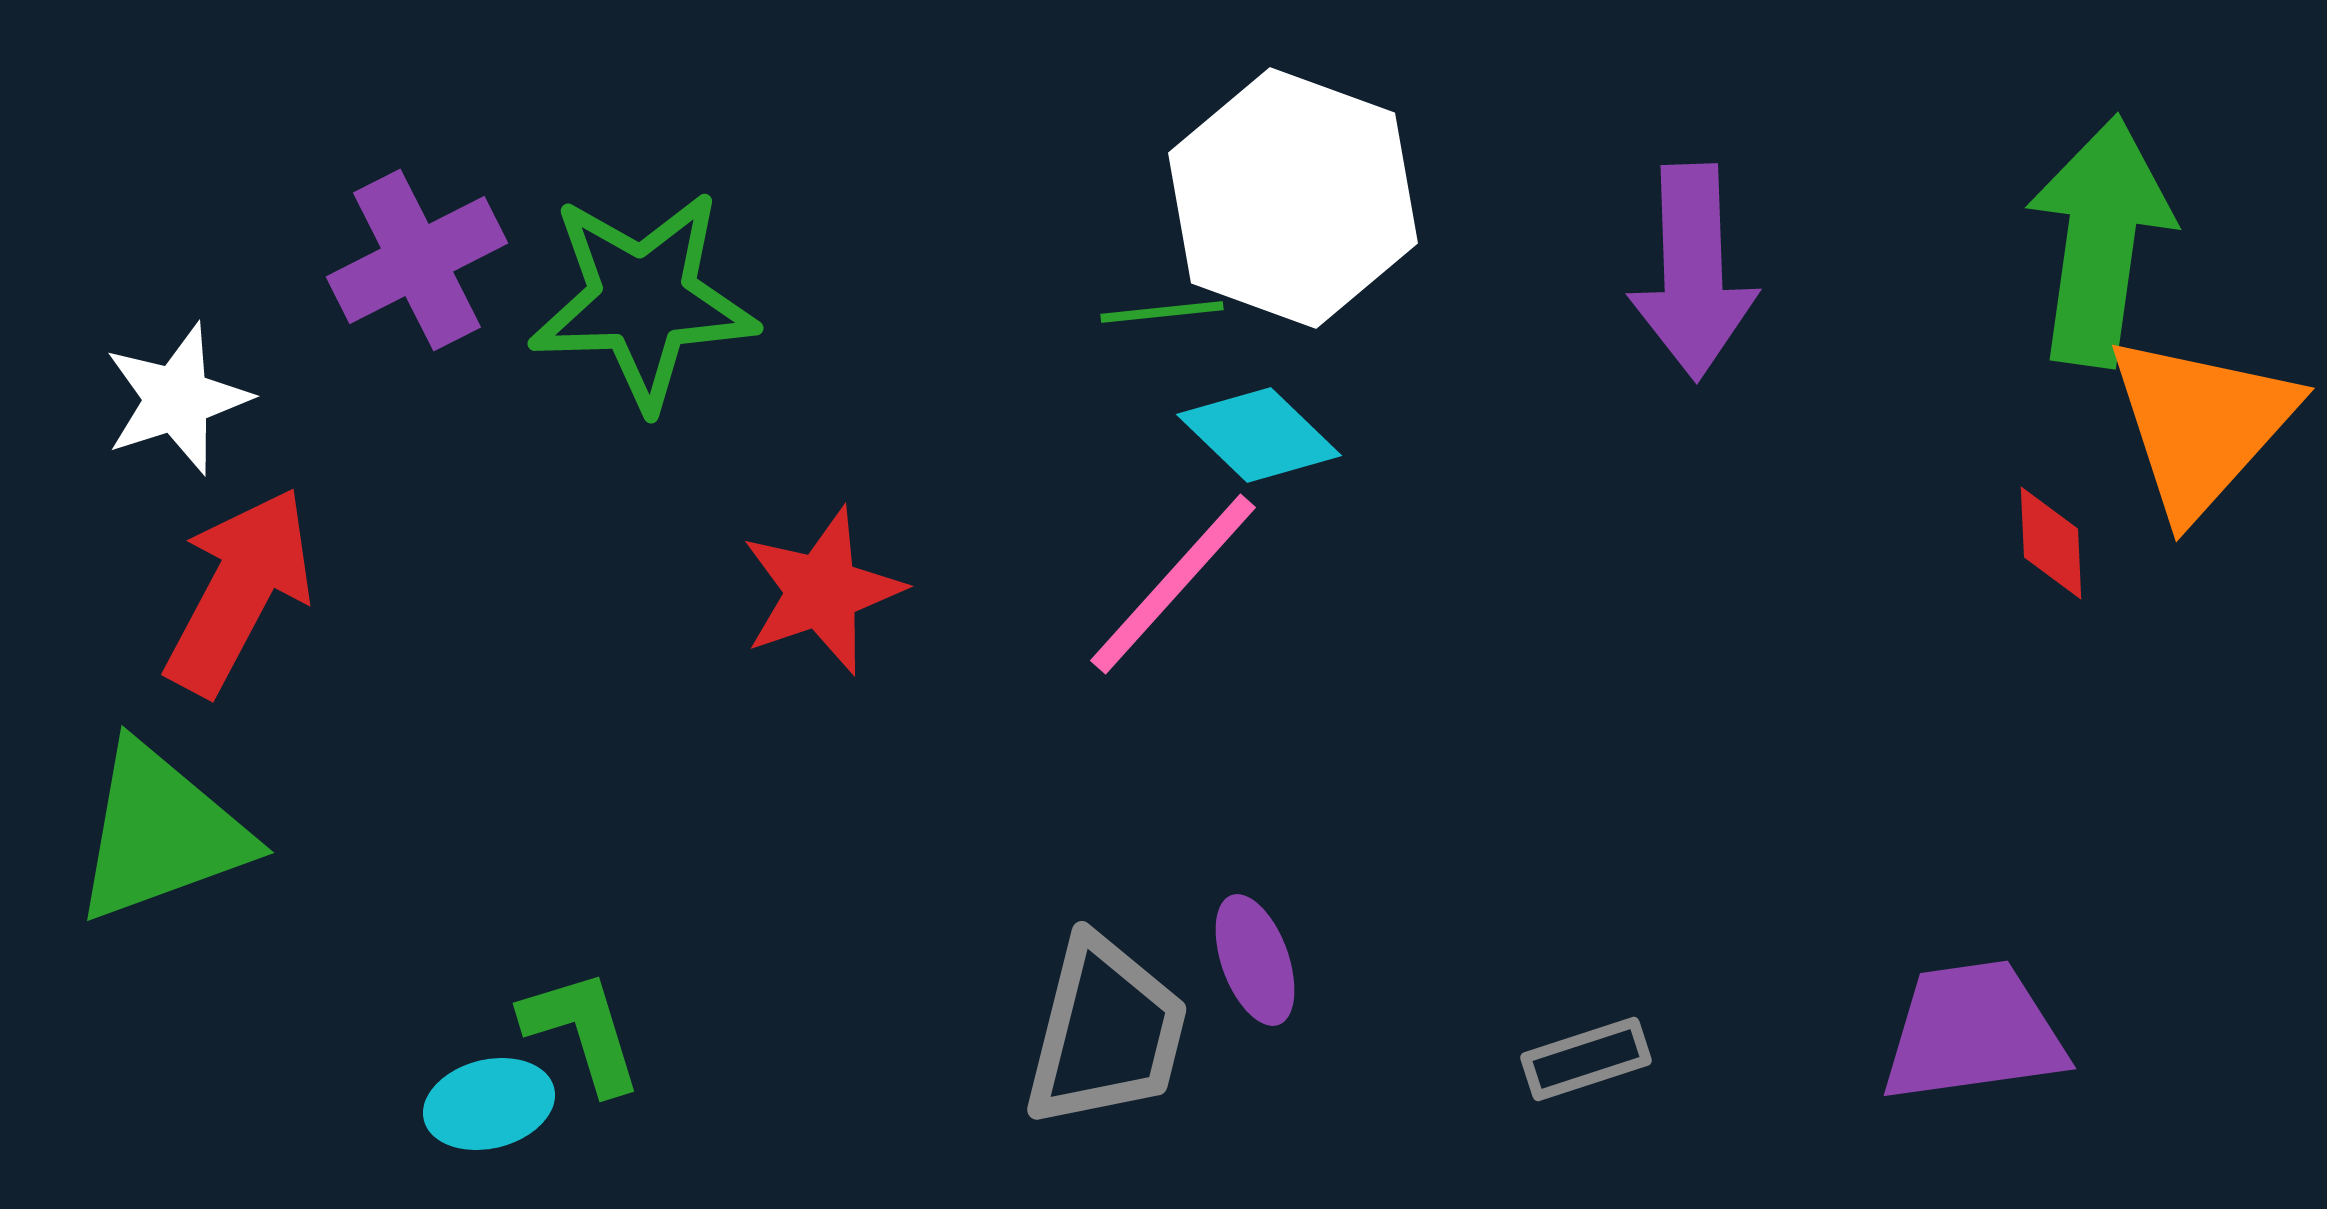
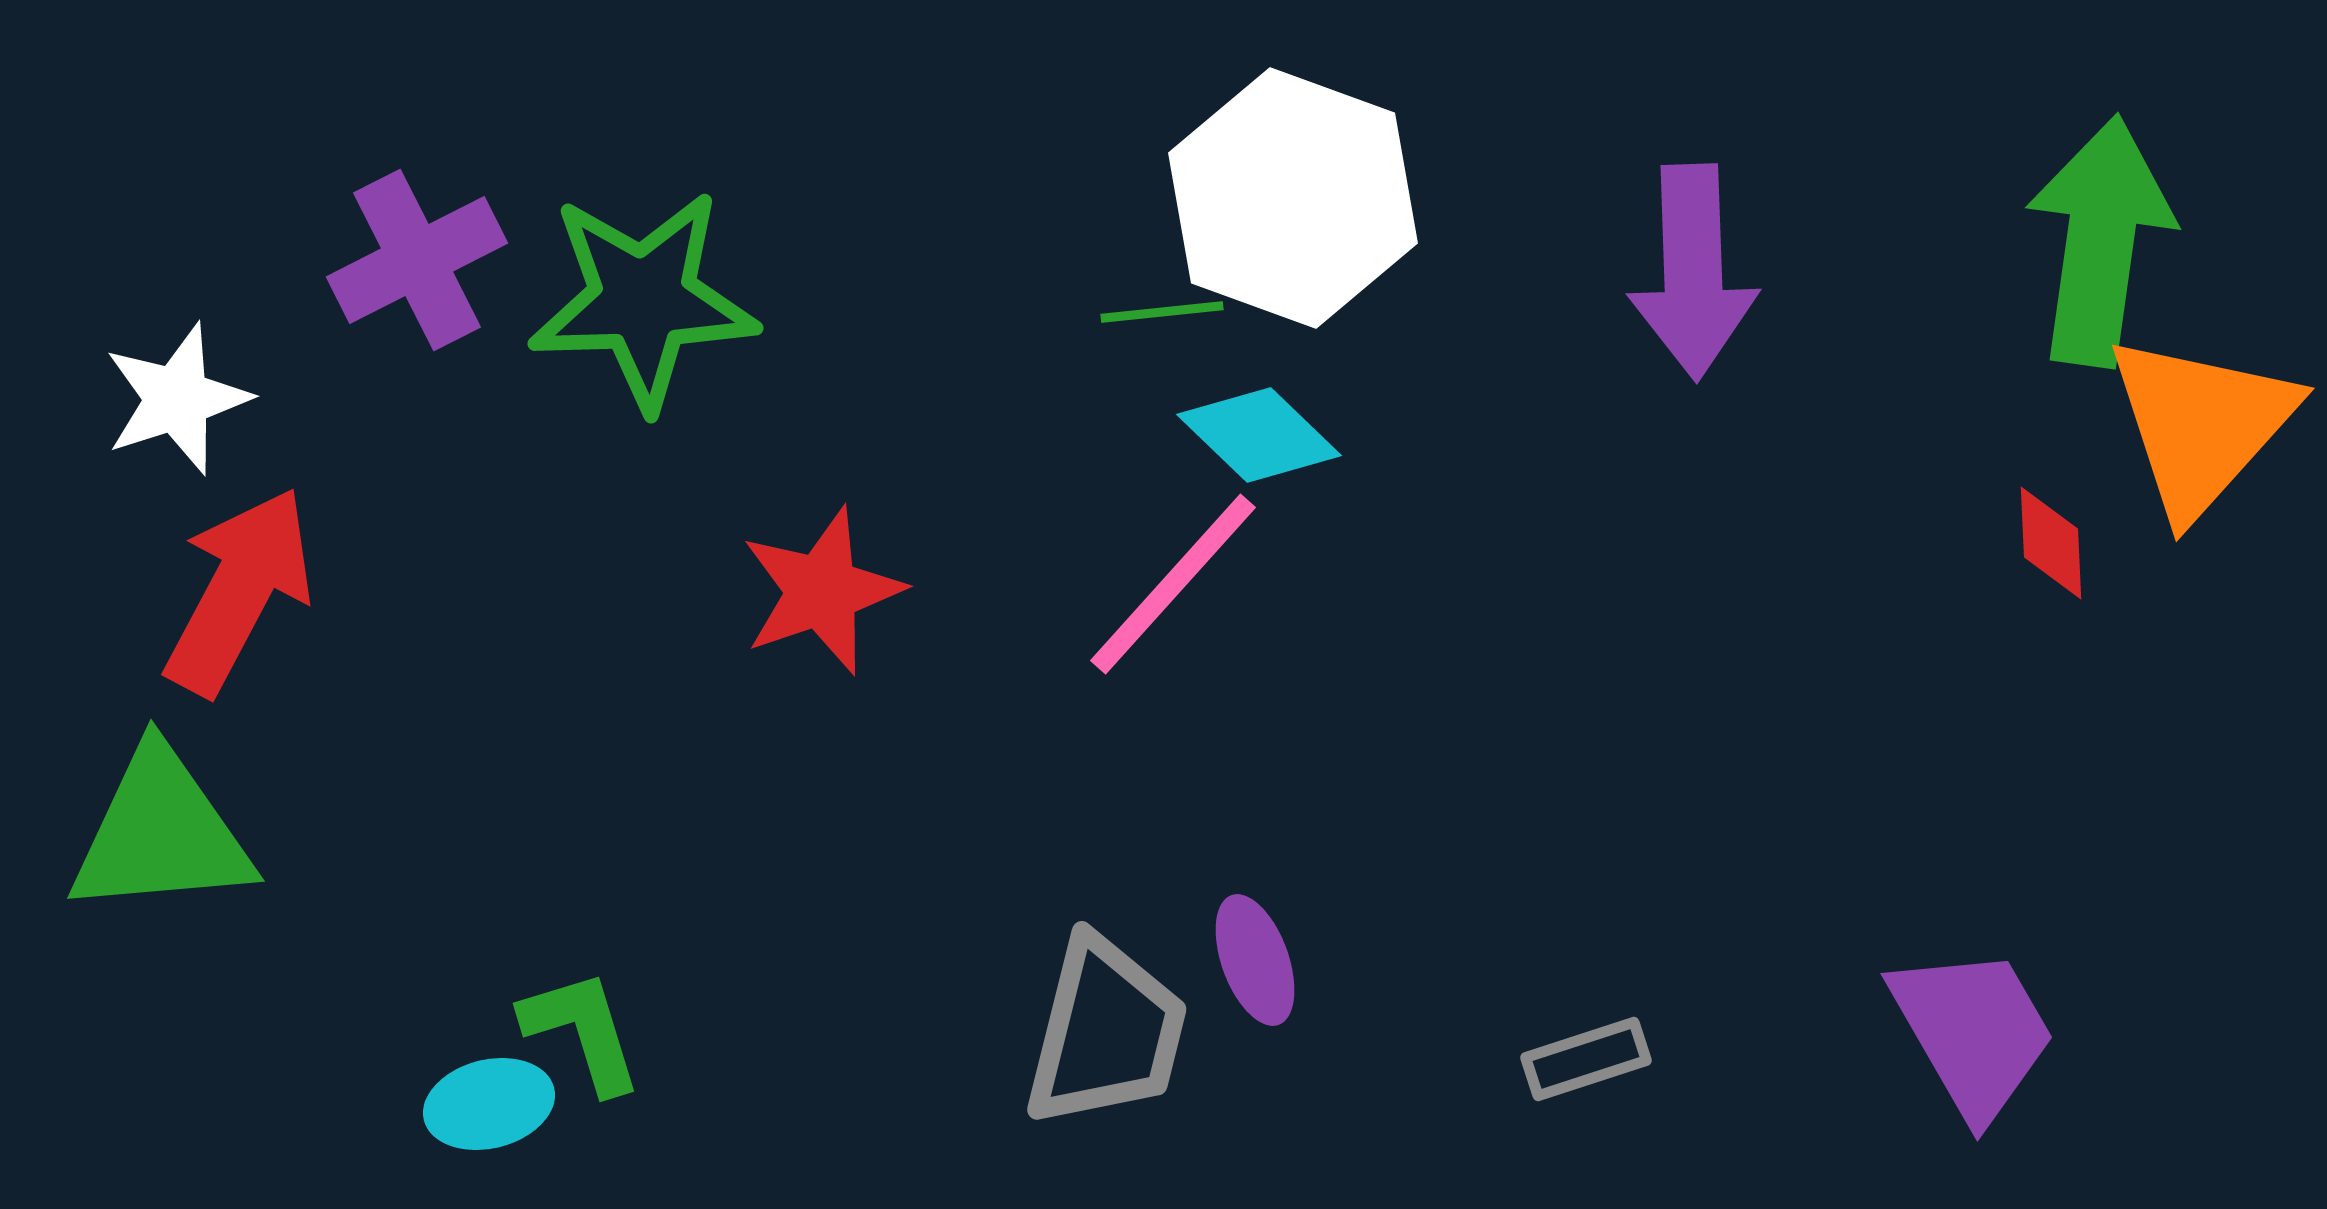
green triangle: rotated 15 degrees clockwise
purple trapezoid: rotated 68 degrees clockwise
